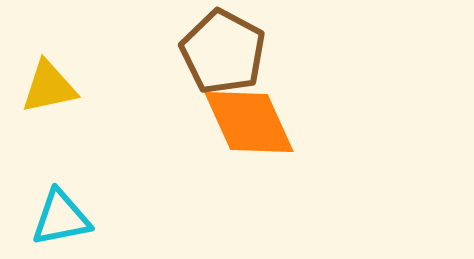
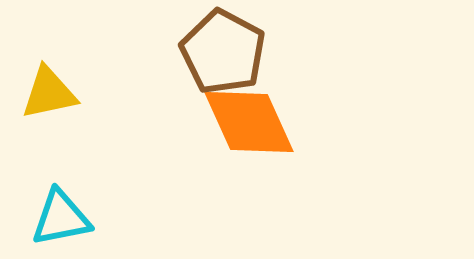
yellow triangle: moved 6 px down
